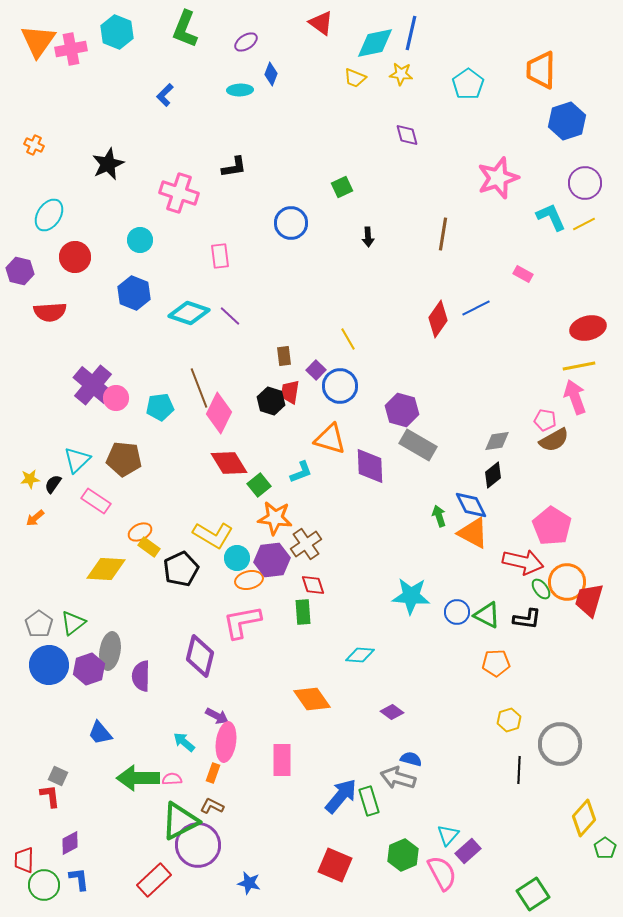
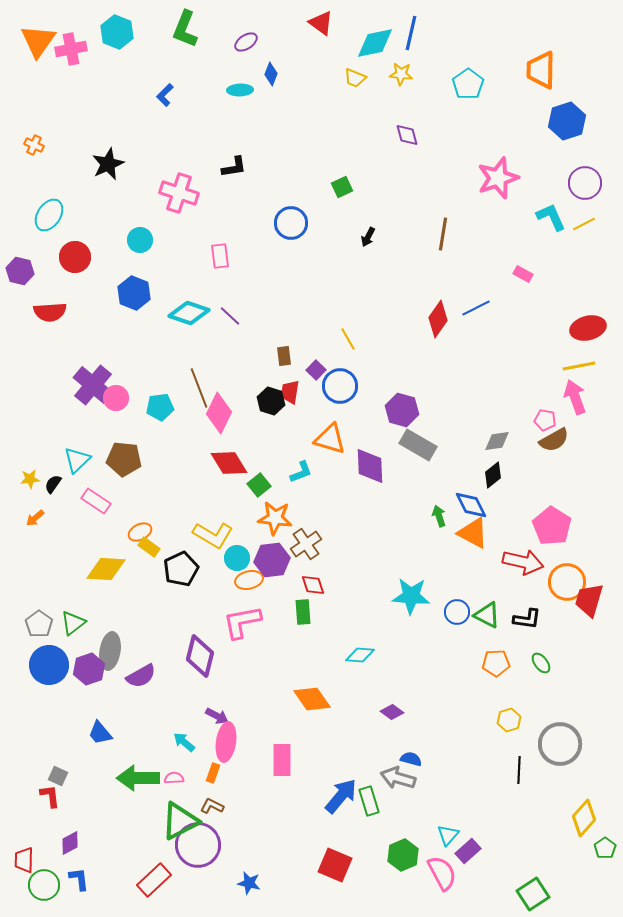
black arrow at (368, 237): rotated 30 degrees clockwise
green ellipse at (541, 589): moved 74 px down
purple semicircle at (141, 676): rotated 120 degrees counterclockwise
pink semicircle at (172, 779): moved 2 px right, 1 px up
